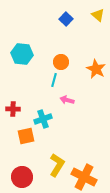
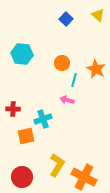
orange circle: moved 1 px right, 1 px down
cyan line: moved 20 px right
